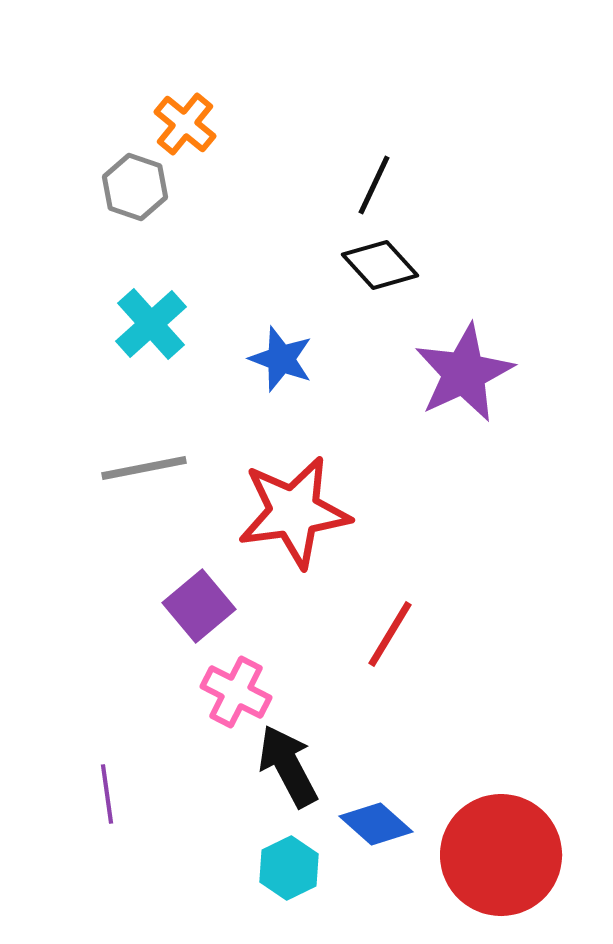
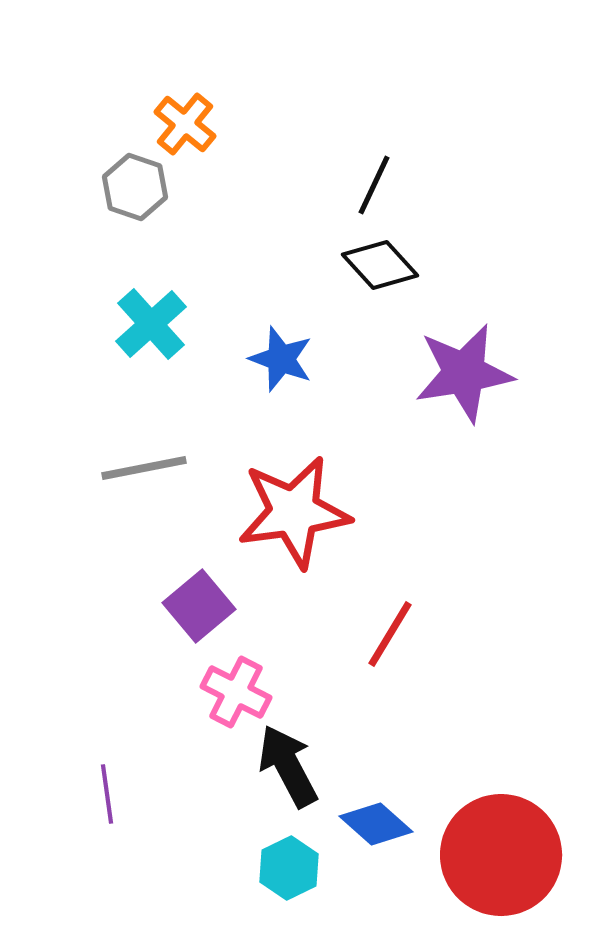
purple star: rotated 16 degrees clockwise
